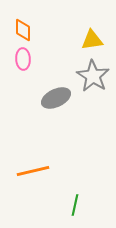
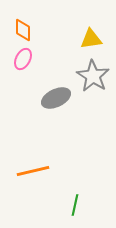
yellow triangle: moved 1 px left, 1 px up
pink ellipse: rotated 30 degrees clockwise
